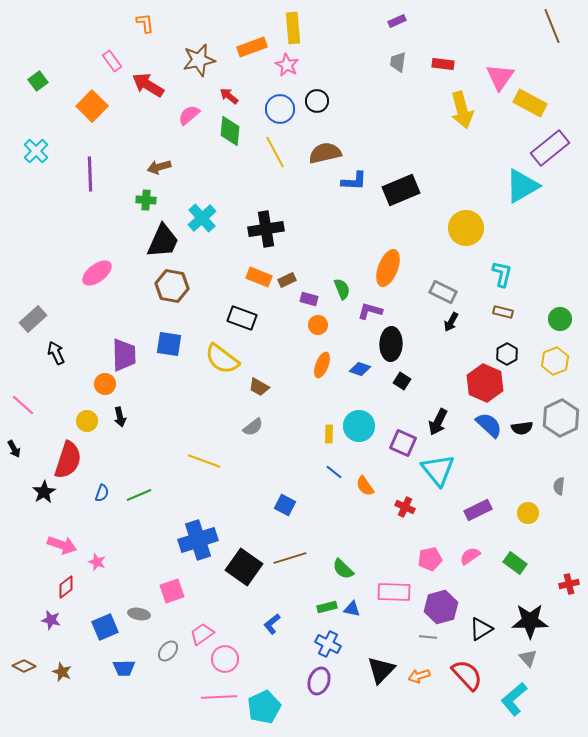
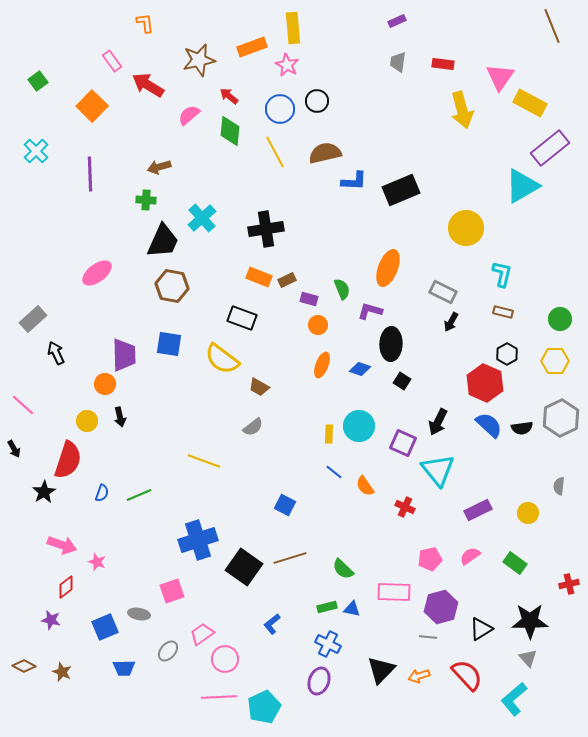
yellow hexagon at (555, 361): rotated 20 degrees clockwise
